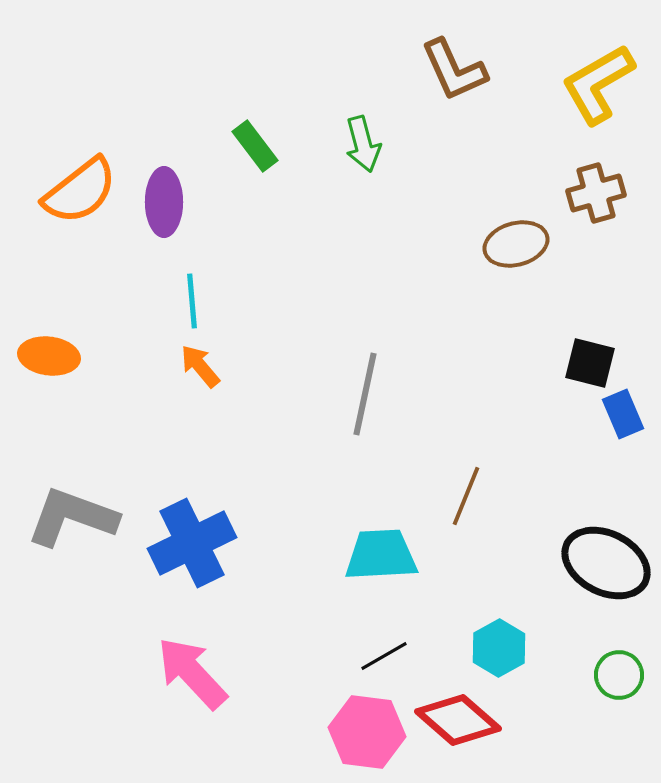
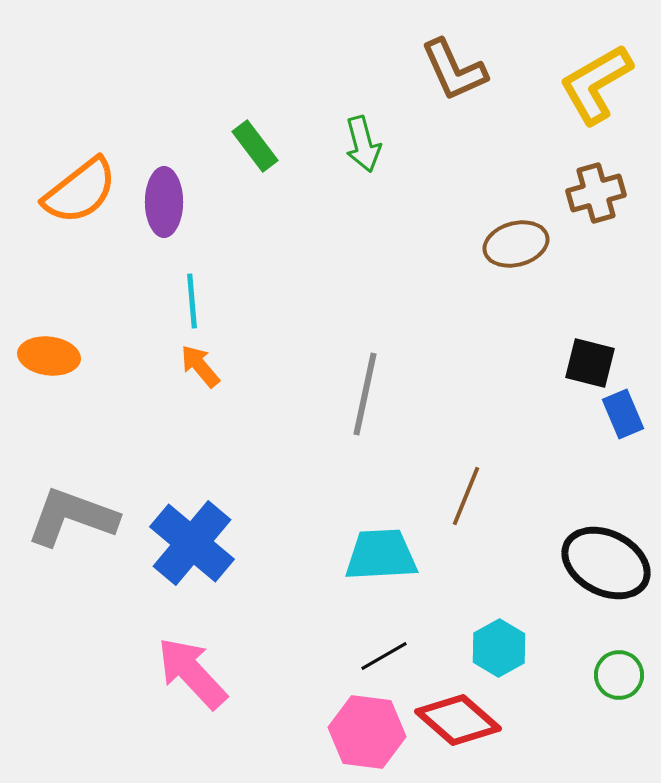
yellow L-shape: moved 2 px left
blue cross: rotated 24 degrees counterclockwise
